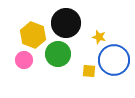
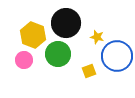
yellow star: moved 2 px left
blue circle: moved 3 px right, 4 px up
yellow square: rotated 24 degrees counterclockwise
